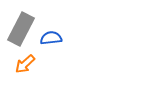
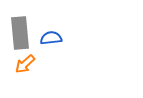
gray rectangle: moved 1 px left, 4 px down; rotated 32 degrees counterclockwise
